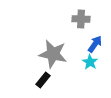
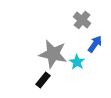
gray cross: moved 1 px right, 1 px down; rotated 36 degrees clockwise
cyan star: moved 13 px left
